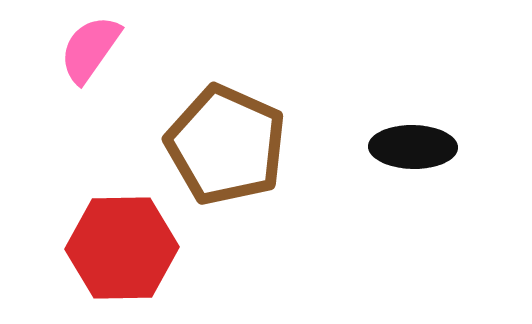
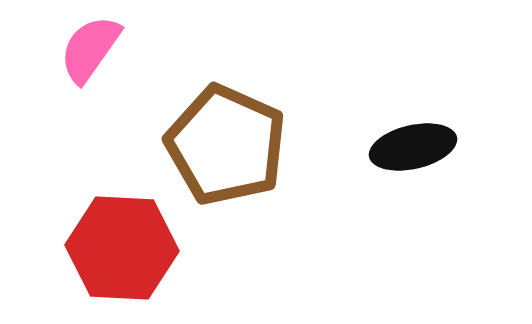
black ellipse: rotated 14 degrees counterclockwise
red hexagon: rotated 4 degrees clockwise
